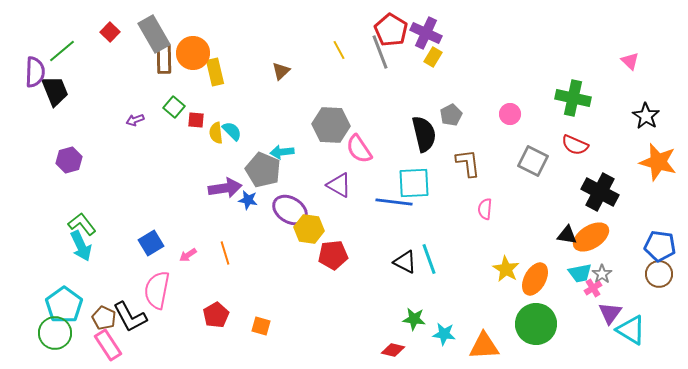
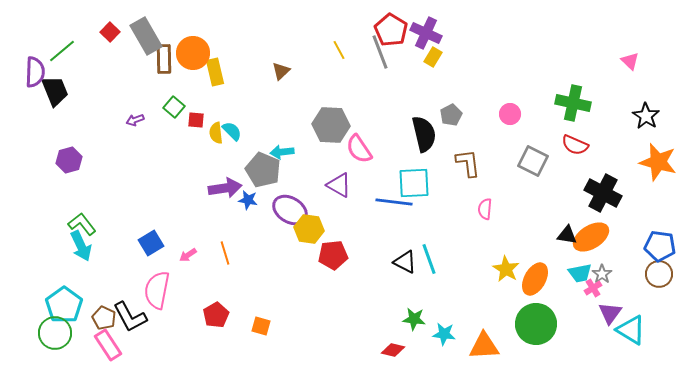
gray rectangle at (154, 34): moved 8 px left, 2 px down
green cross at (573, 98): moved 5 px down
black cross at (600, 192): moved 3 px right, 1 px down
